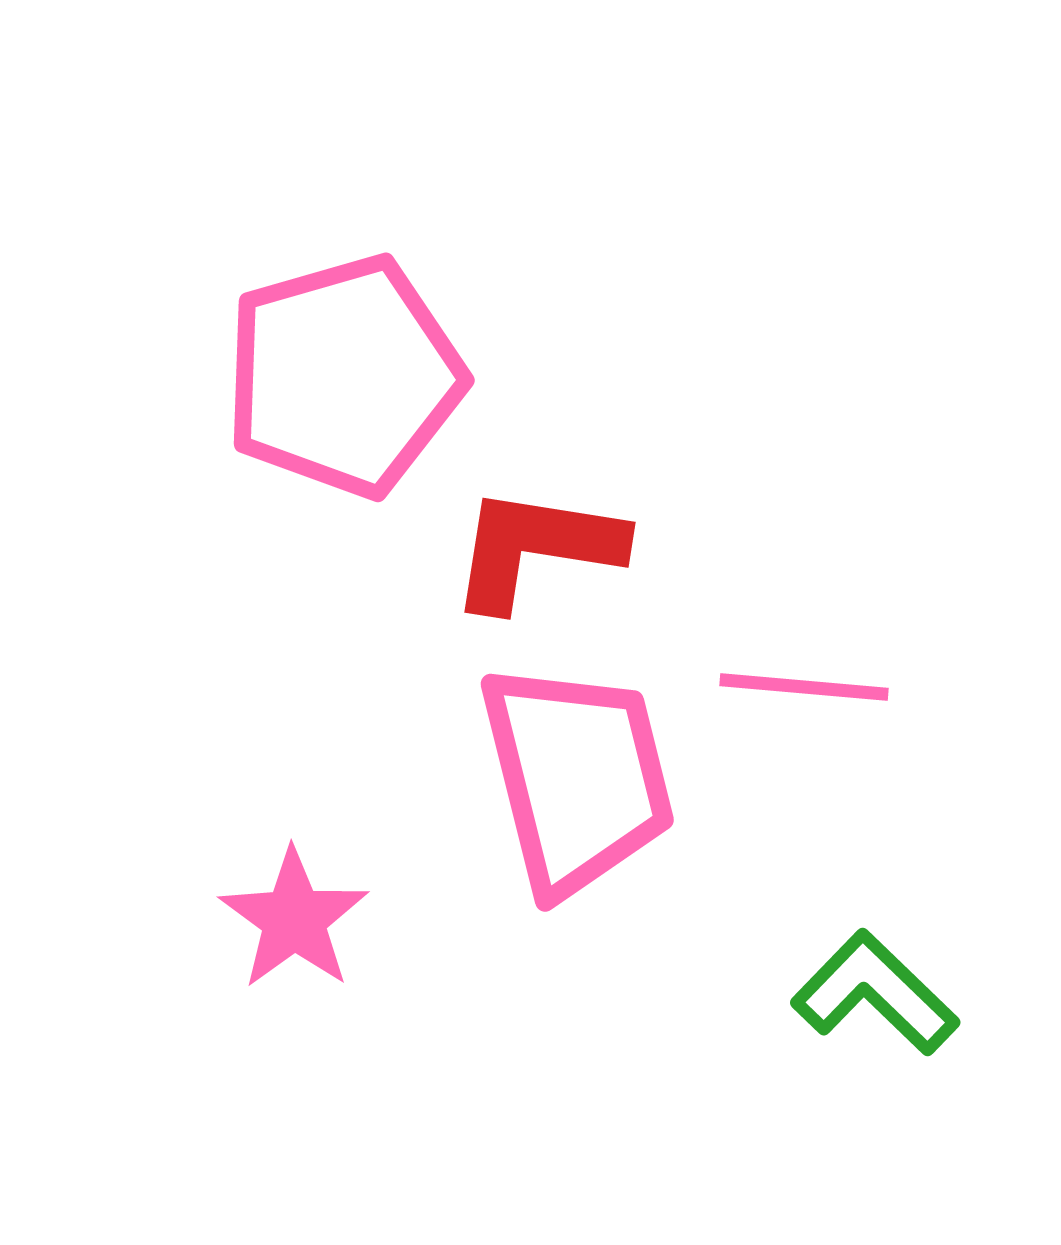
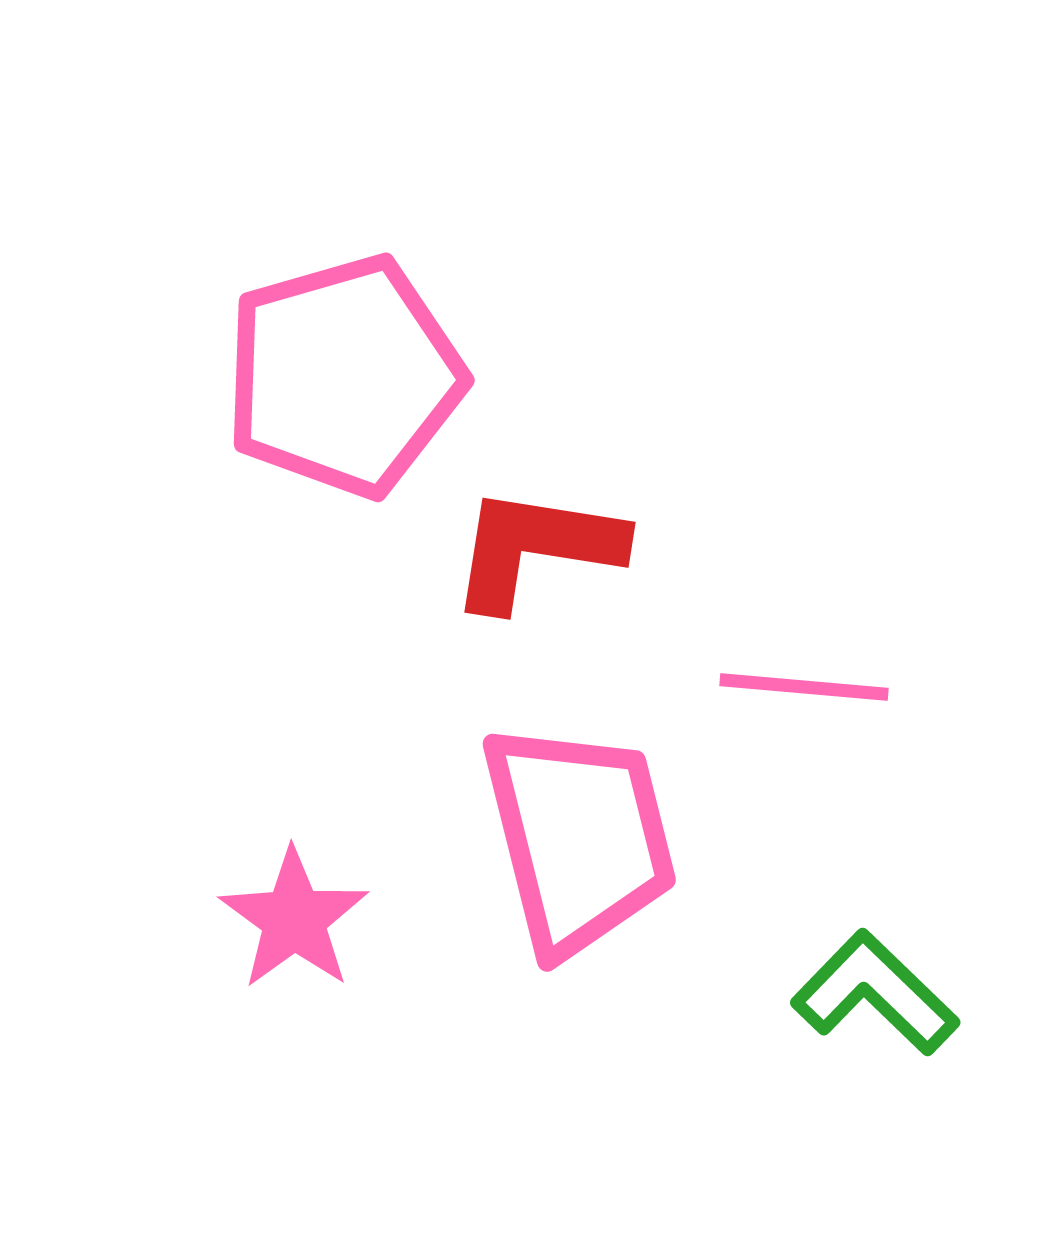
pink trapezoid: moved 2 px right, 60 px down
